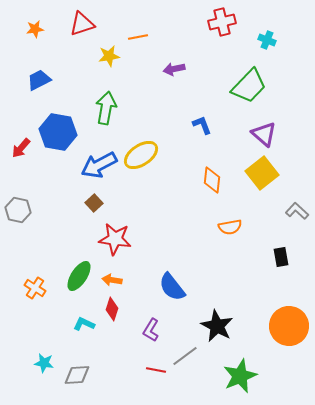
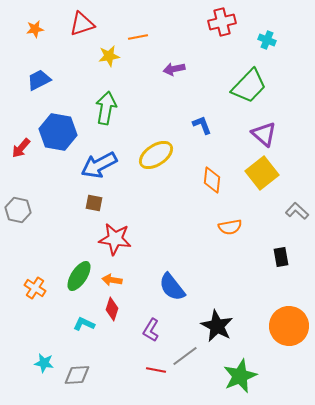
yellow ellipse: moved 15 px right
brown square: rotated 36 degrees counterclockwise
